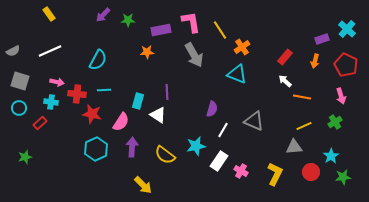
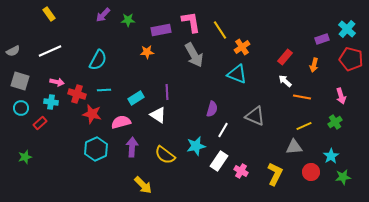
orange arrow at (315, 61): moved 1 px left, 4 px down
red pentagon at (346, 65): moved 5 px right, 6 px up; rotated 10 degrees counterclockwise
red cross at (77, 94): rotated 12 degrees clockwise
cyan rectangle at (138, 101): moved 2 px left, 3 px up; rotated 42 degrees clockwise
cyan circle at (19, 108): moved 2 px right
gray triangle at (254, 121): moved 1 px right, 5 px up
pink semicircle at (121, 122): rotated 138 degrees counterclockwise
